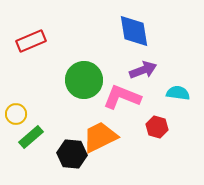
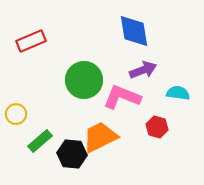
green rectangle: moved 9 px right, 4 px down
